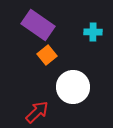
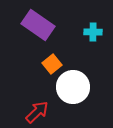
orange square: moved 5 px right, 9 px down
